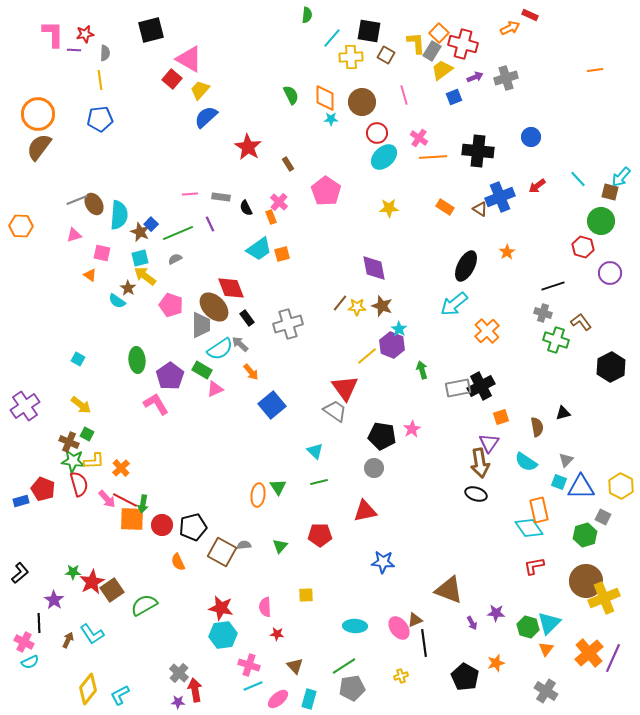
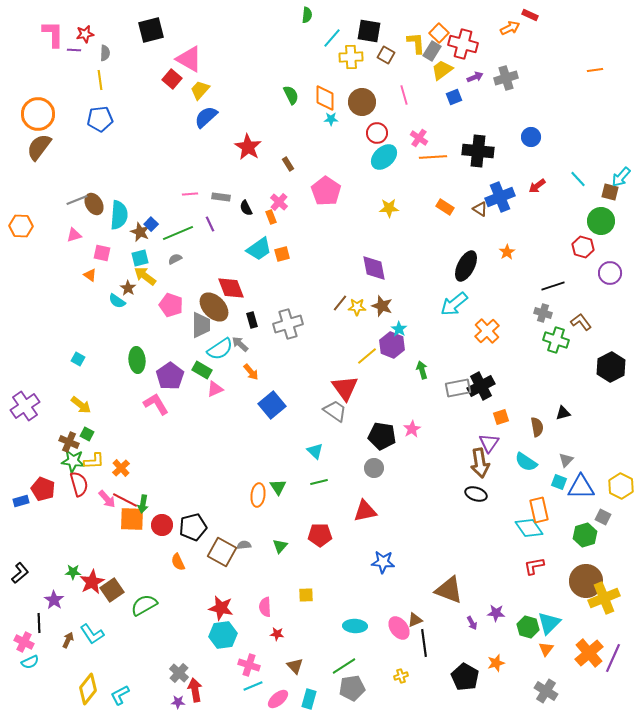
black rectangle at (247, 318): moved 5 px right, 2 px down; rotated 21 degrees clockwise
